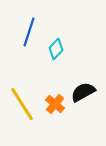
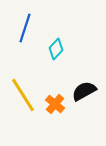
blue line: moved 4 px left, 4 px up
black semicircle: moved 1 px right, 1 px up
yellow line: moved 1 px right, 9 px up
